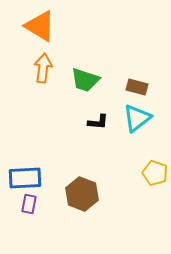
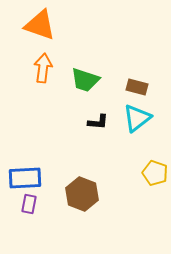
orange triangle: moved 1 px up; rotated 12 degrees counterclockwise
